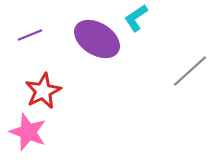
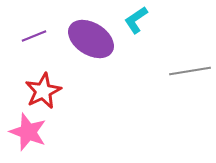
cyan L-shape: moved 2 px down
purple line: moved 4 px right, 1 px down
purple ellipse: moved 6 px left
gray line: rotated 33 degrees clockwise
